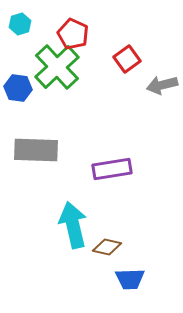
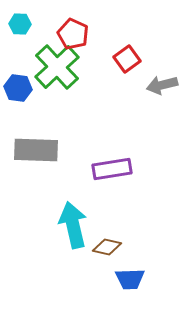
cyan hexagon: rotated 20 degrees clockwise
